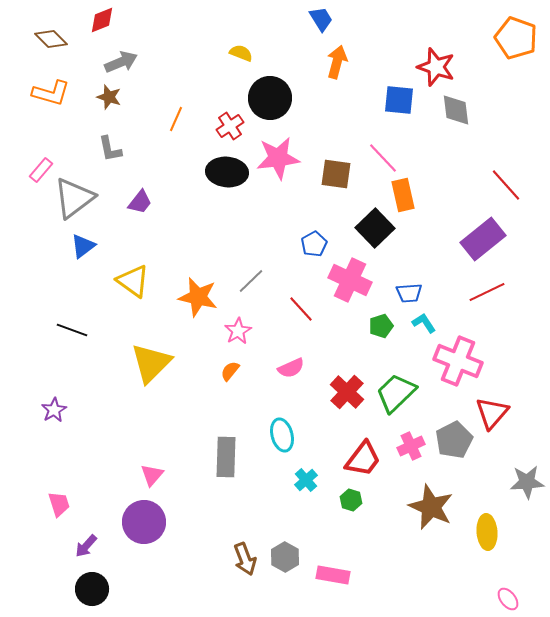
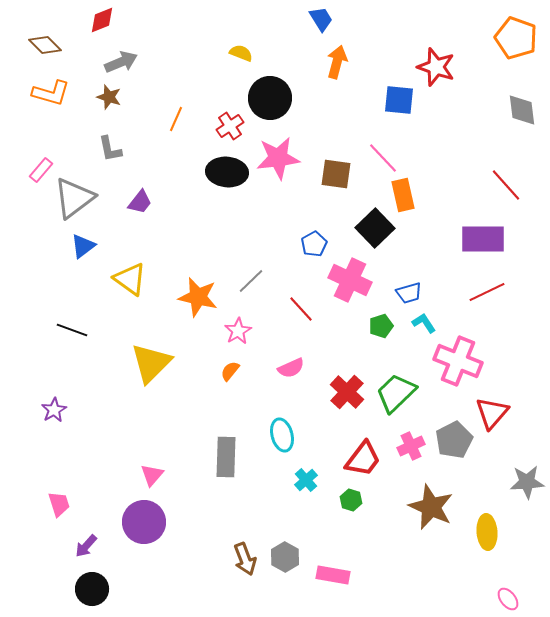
brown diamond at (51, 39): moved 6 px left, 6 px down
gray diamond at (456, 110): moved 66 px right
purple rectangle at (483, 239): rotated 39 degrees clockwise
yellow triangle at (133, 281): moved 3 px left, 2 px up
blue trapezoid at (409, 293): rotated 12 degrees counterclockwise
